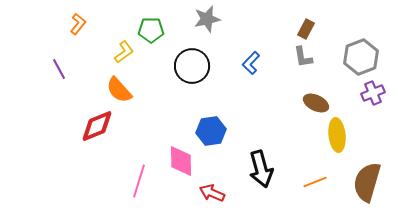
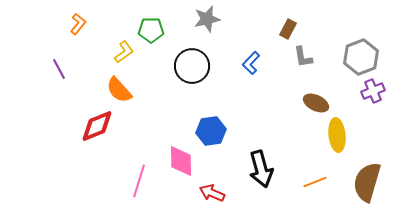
brown rectangle: moved 18 px left
purple cross: moved 2 px up
